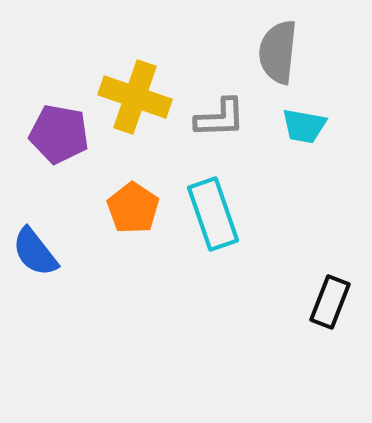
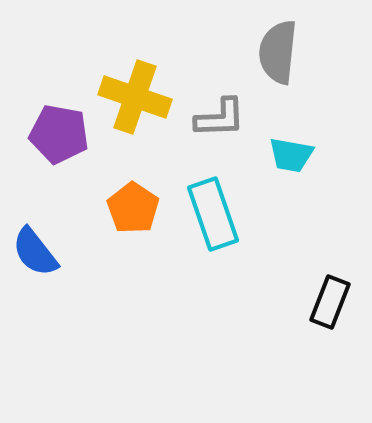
cyan trapezoid: moved 13 px left, 29 px down
